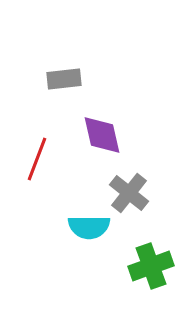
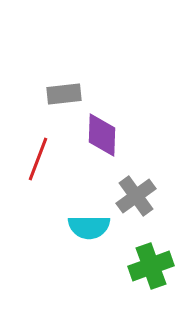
gray rectangle: moved 15 px down
purple diamond: rotated 15 degrees clockwise
red line: moved 1 px right
gray cross: moved 7 px right, 3 px down; rotated 15 degrees clockwise
